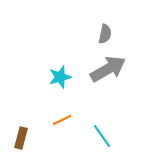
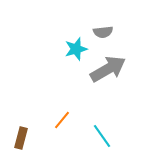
gray semicircle: moved 2 px left, 2 px up; rotated 72 degrees clockwise
cyan star: moved 16 px right, 28 px up
orange line: rotated 24 degrees counterclockwise
